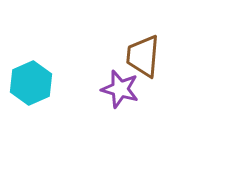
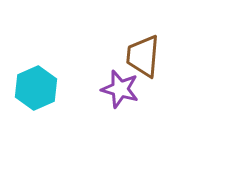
cyan hexagon: moved 5 px right, 5 px down
